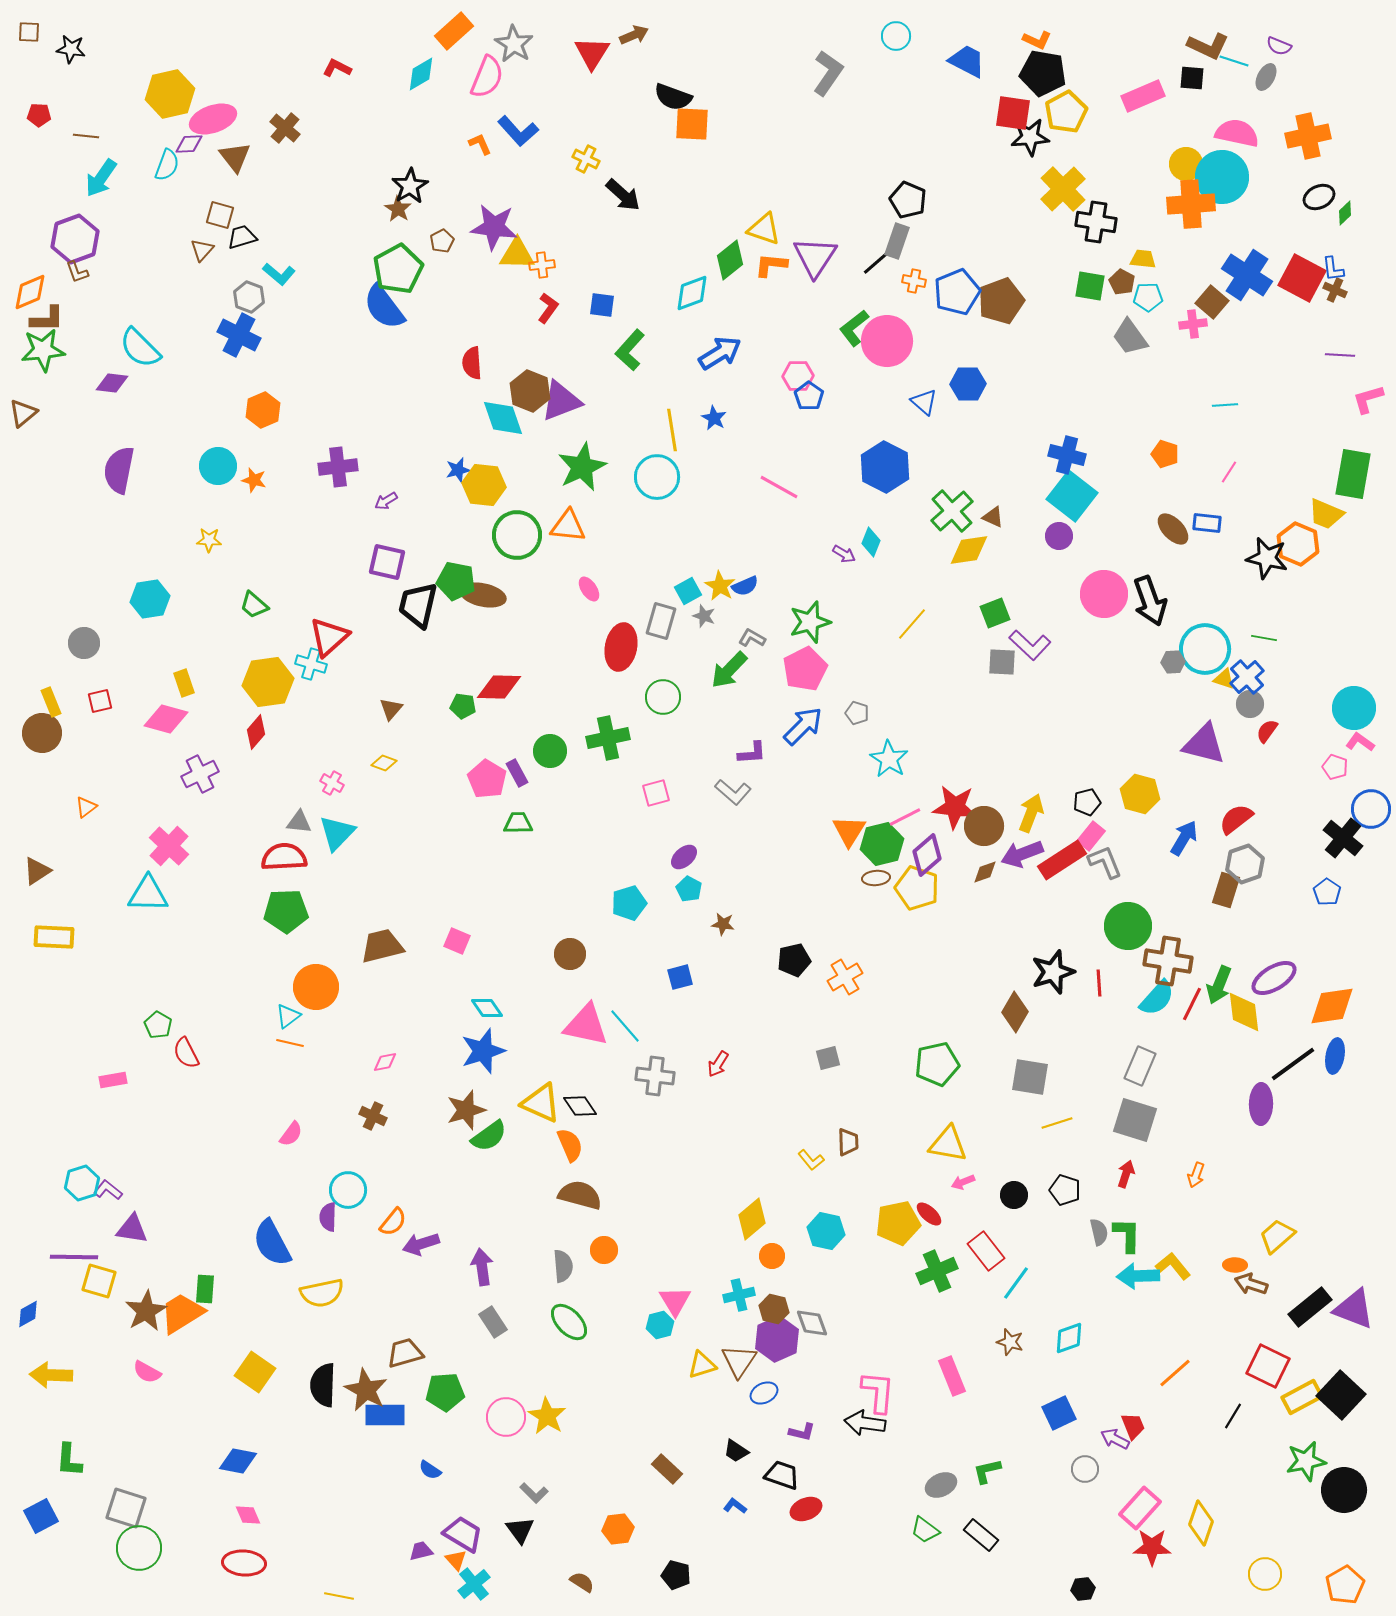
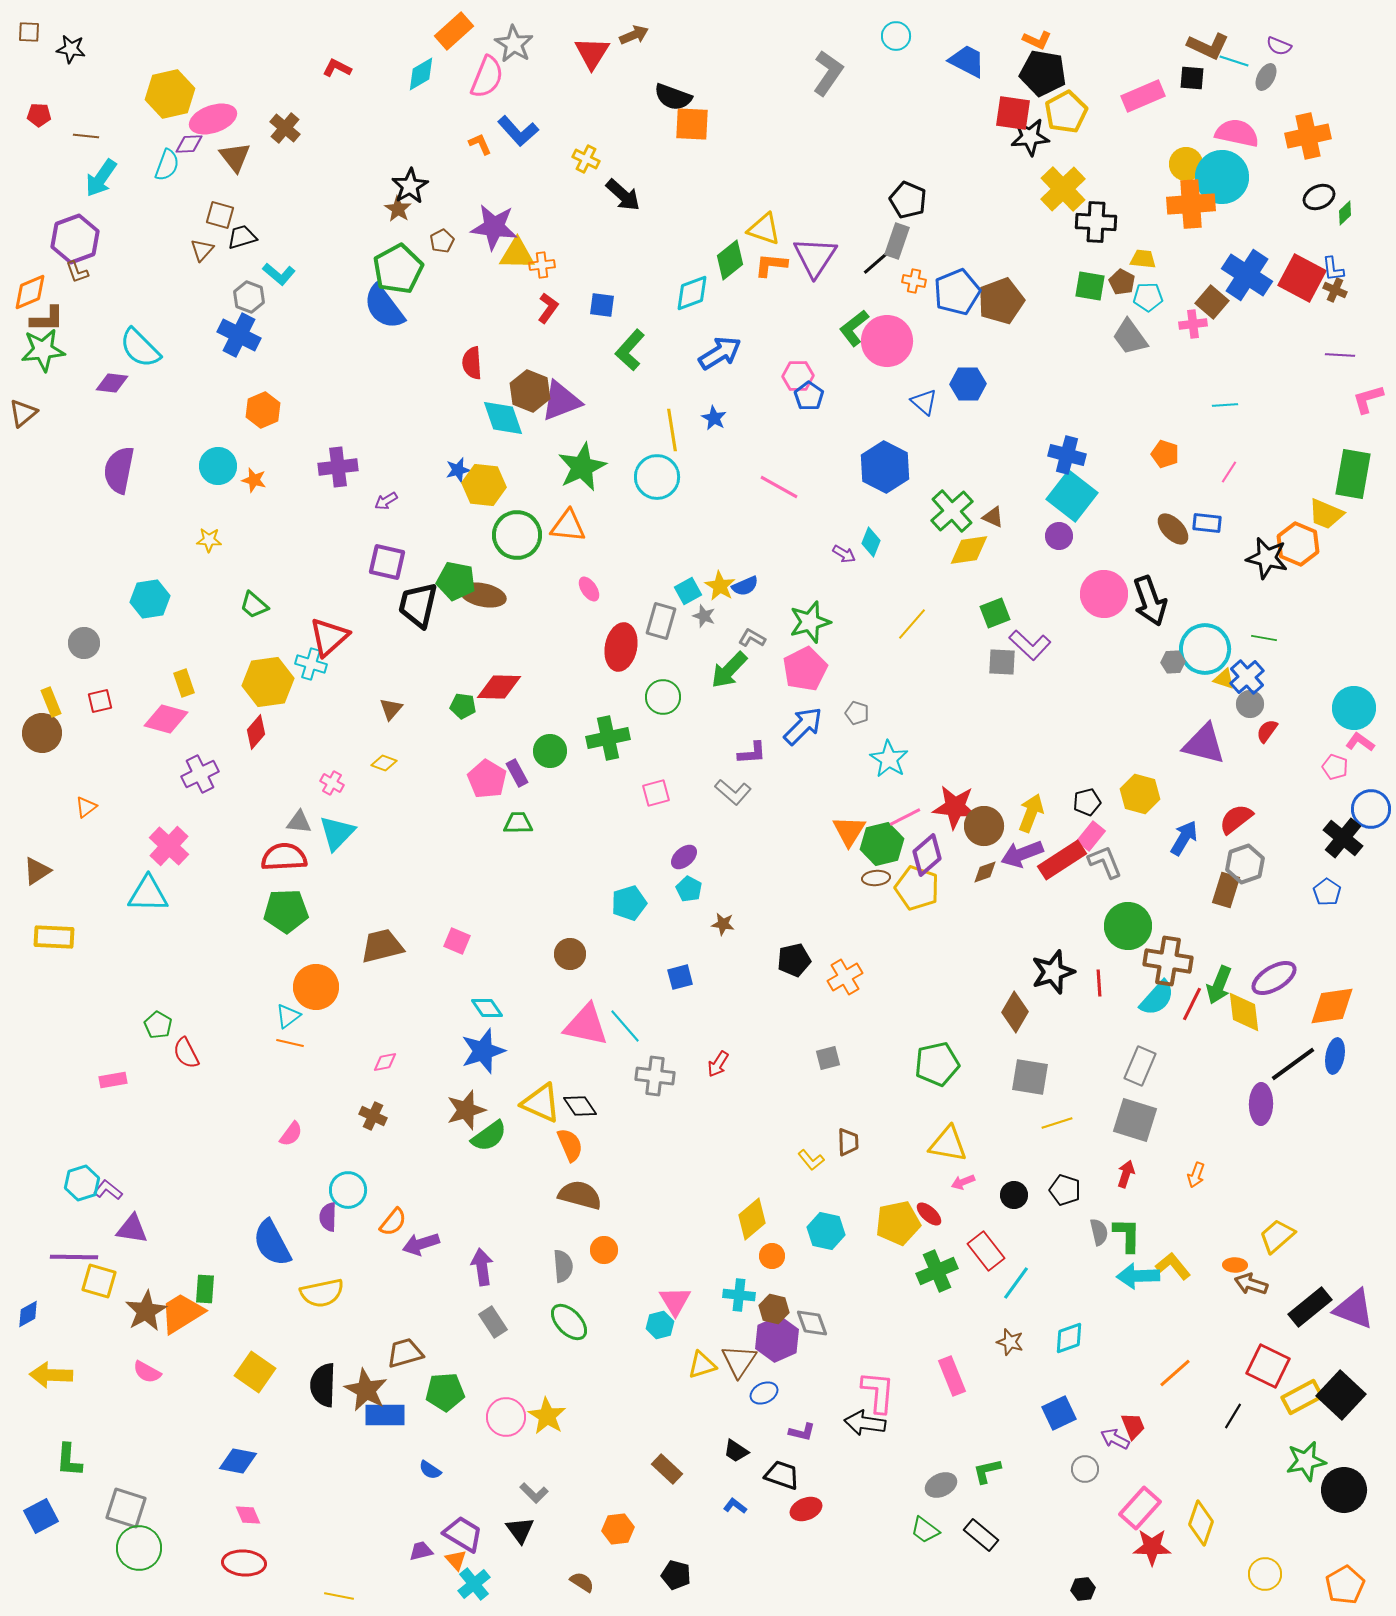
black cross at (1096, 222): rotated 6 degrees counterclockwise
cyan cross at (739, 1295): rotated 20 degrees clockwise
